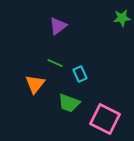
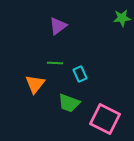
green line: rotated 21 degrees counterclockwise
